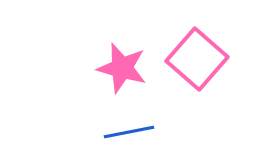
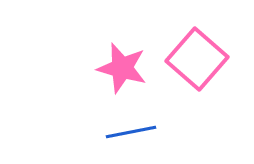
blue line: moved 2 px right
